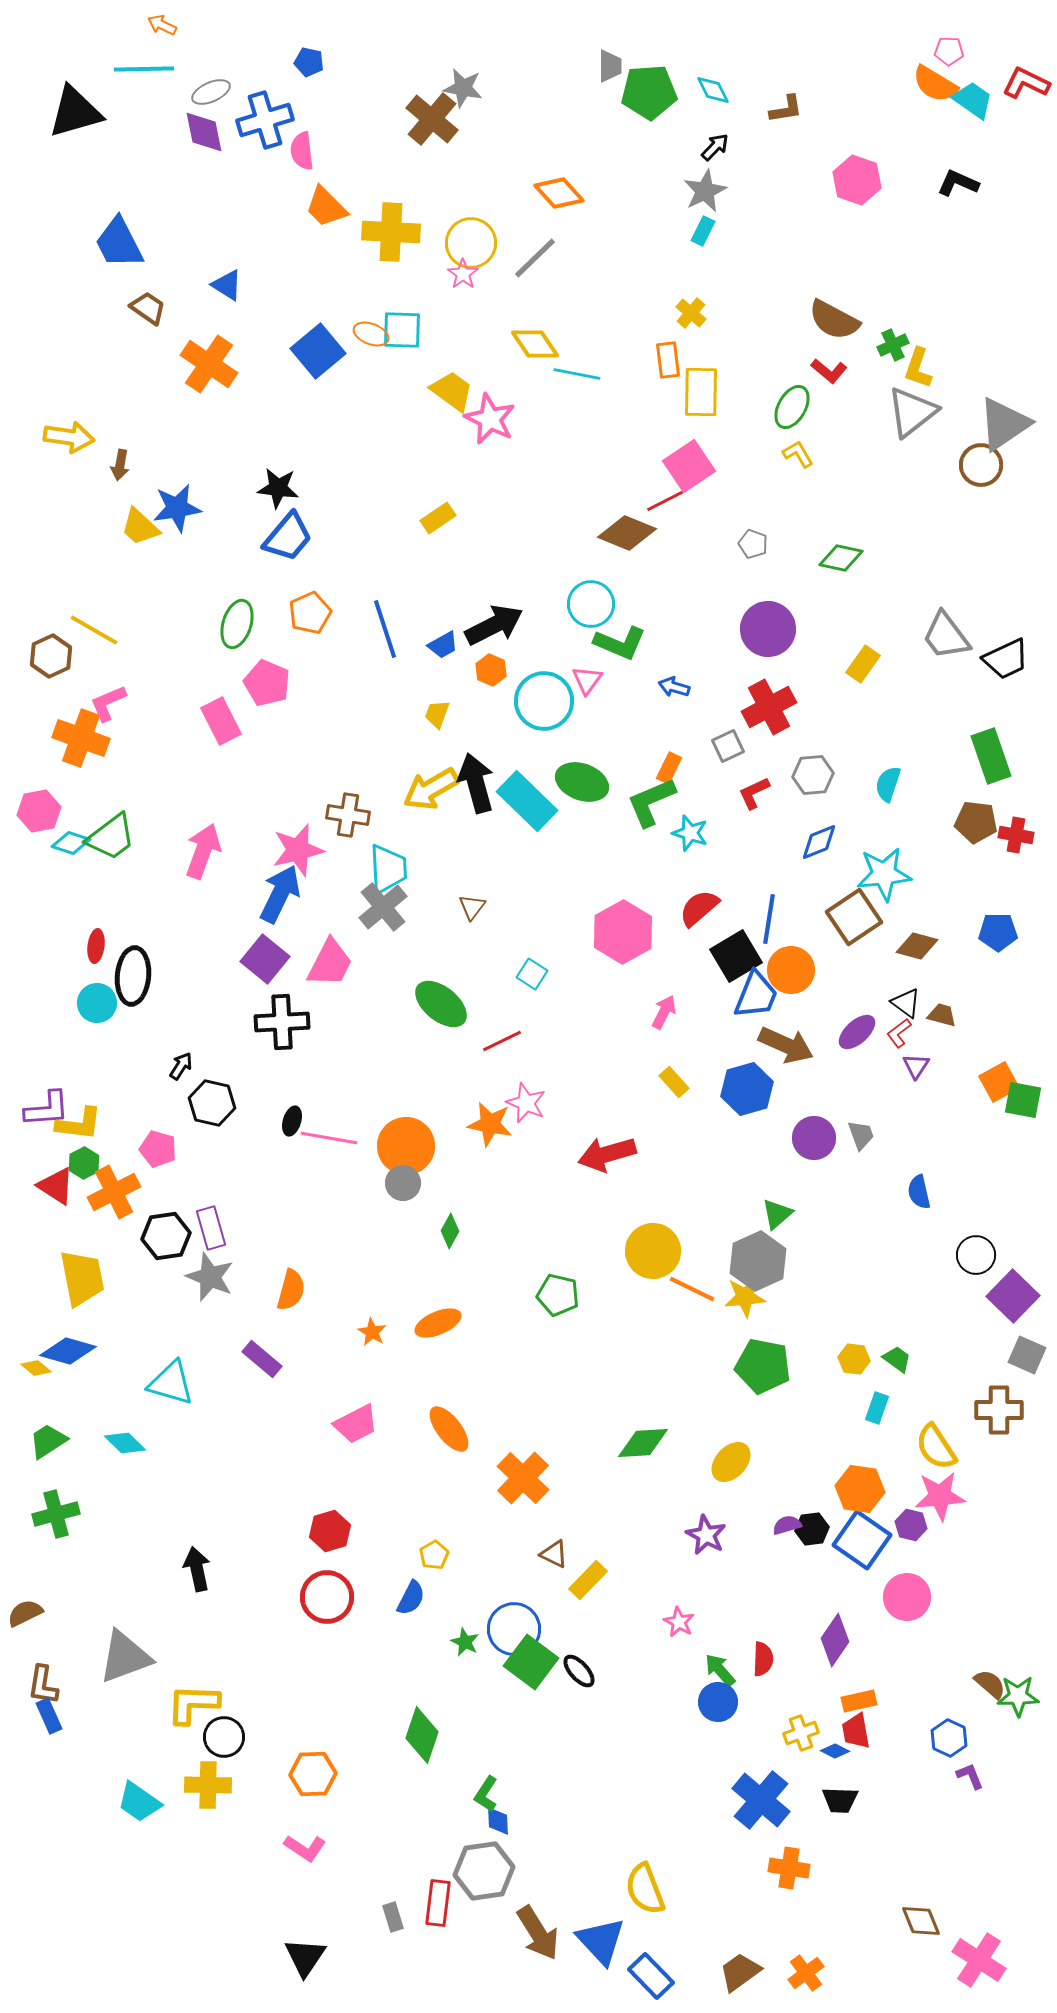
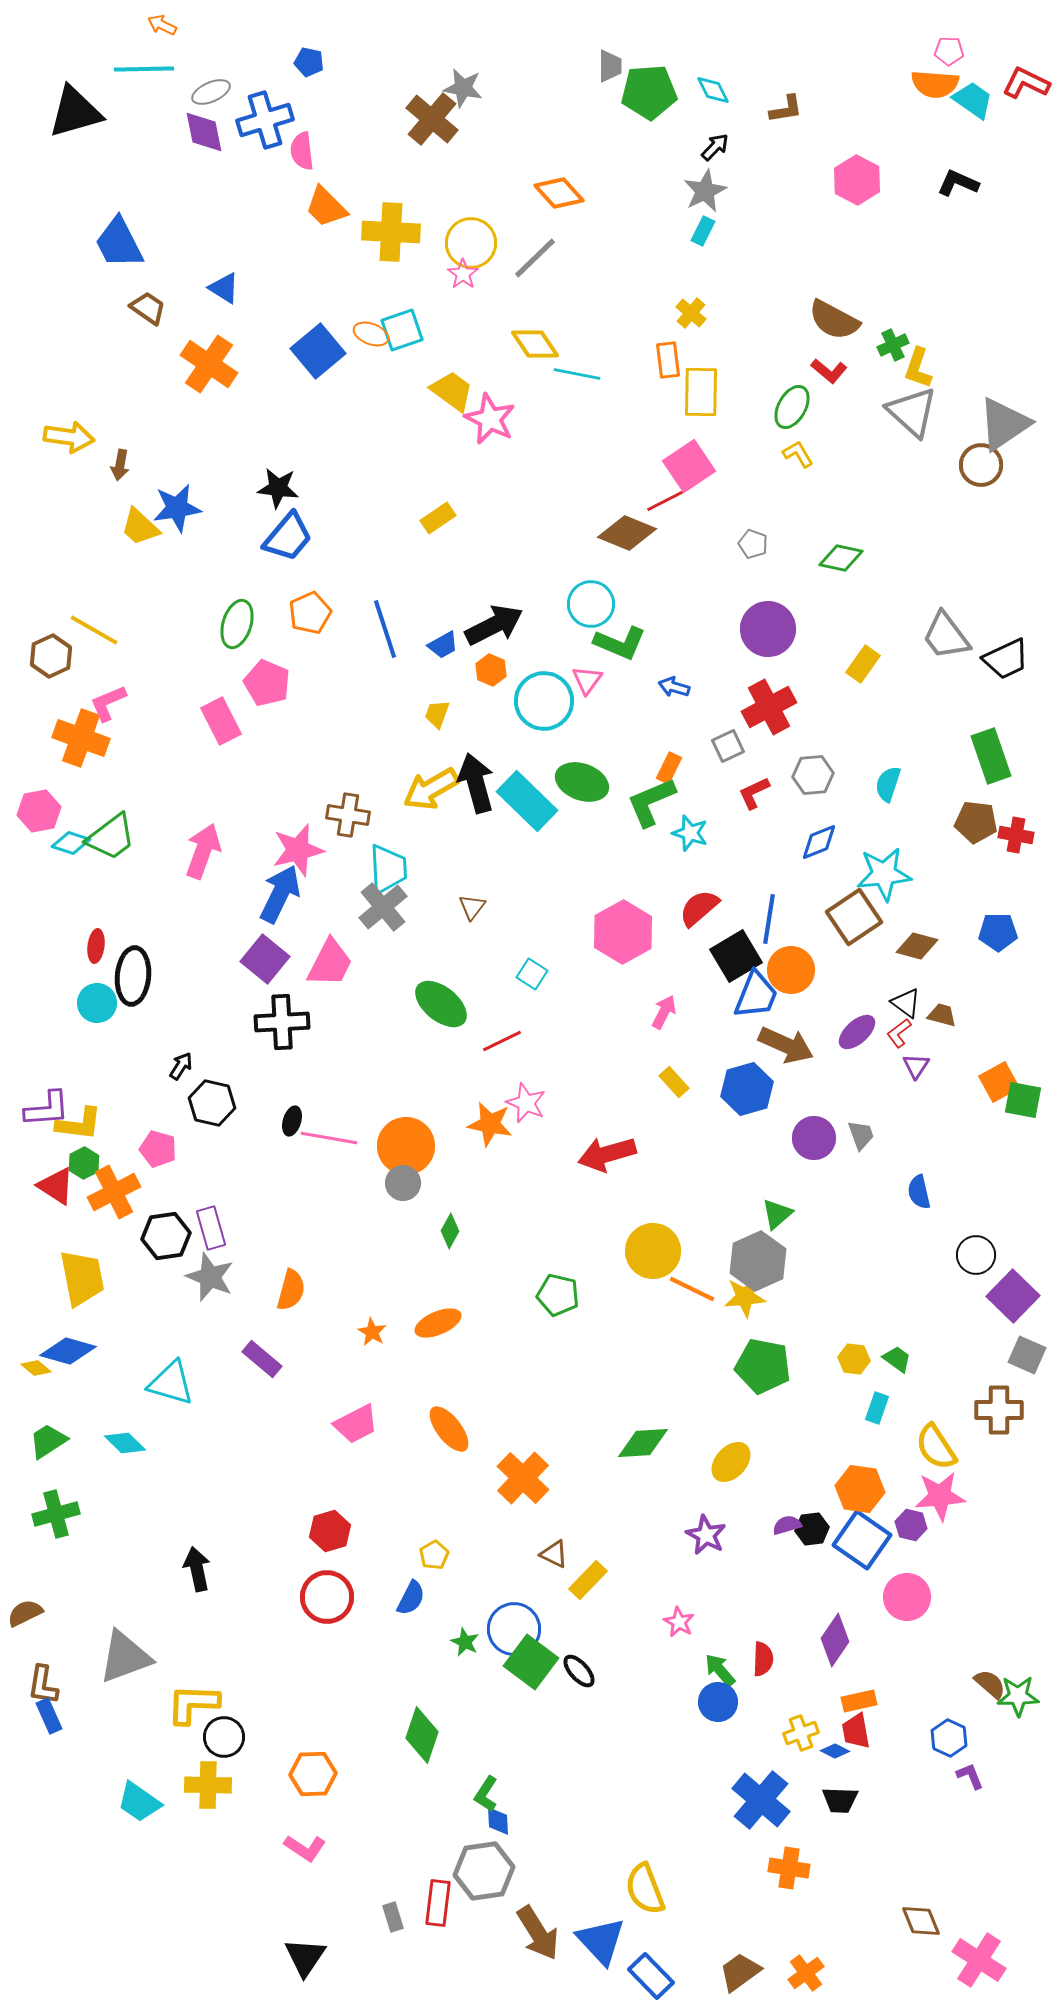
orange semicircle at (935, 84): rotated 27 degrees counterclockwise
pink hexagon at (857, 180): rotated 9 degrees clockwise
blue triangle at (227, 285): moved 3 px left, 3 px down
cyan square at (402, 330): rotated 21 degrees counterclockwise
gray triangle at (912, 412): rotated 40 degrees counterclockwise
